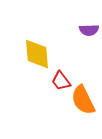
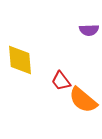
yellow diamond: moved 17 px left, 6 px down
orange semicircle: rotated 24 degrees counterclockwise
